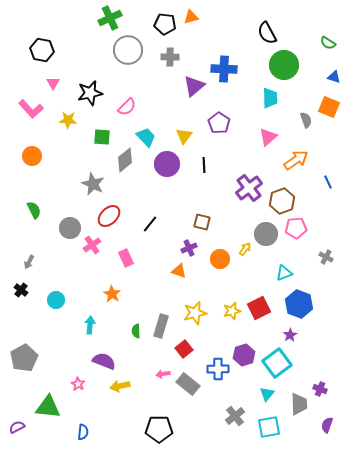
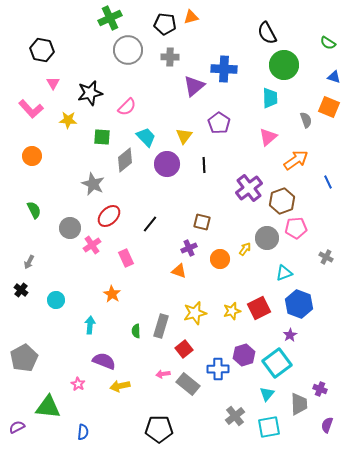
gray circle at (266, 234): moved 1 px right, 4 px down
